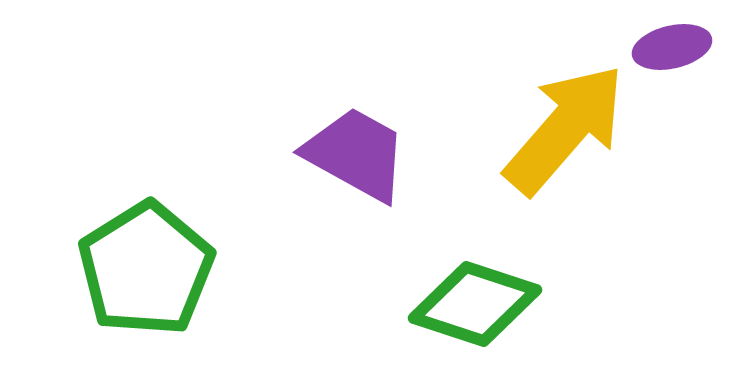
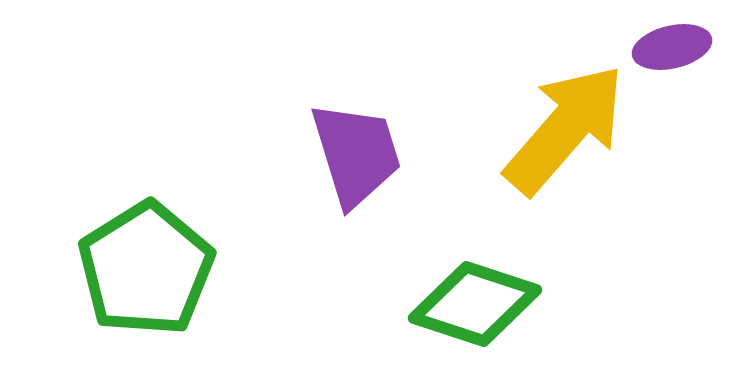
purple trapezoid: rotated 44 degrees clockwise
